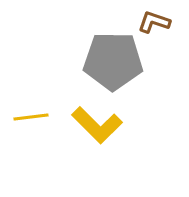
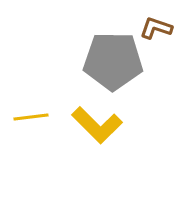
brown L-shape: moved 2 px right, 6 px down
